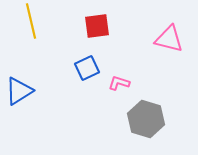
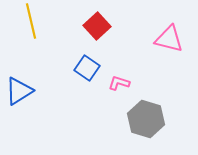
red square: rotated 36 degrees counterclockwise
blue square: rotated 30 degrees counterclockwise
